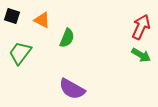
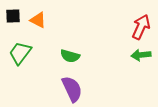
black square: moved 1 px right; rotated 21 degrees counterclockwise
orange triangle: moved 4 px left
green semicircle: moved 3 px right, 18 px down; rotated 84 degrees clockwise
green arrow: rotated 144 degrees clockwise
purple semicircle: rotated 144 degrees counterclockwise
